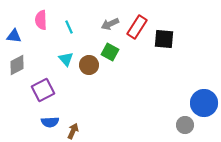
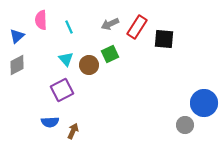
blue triangle: moved 3 px right; rotated 49 degrees counterclockwise
green square: moved 2 px down; rotated 36 degrees clockwise
purple square: moved 19 px right
